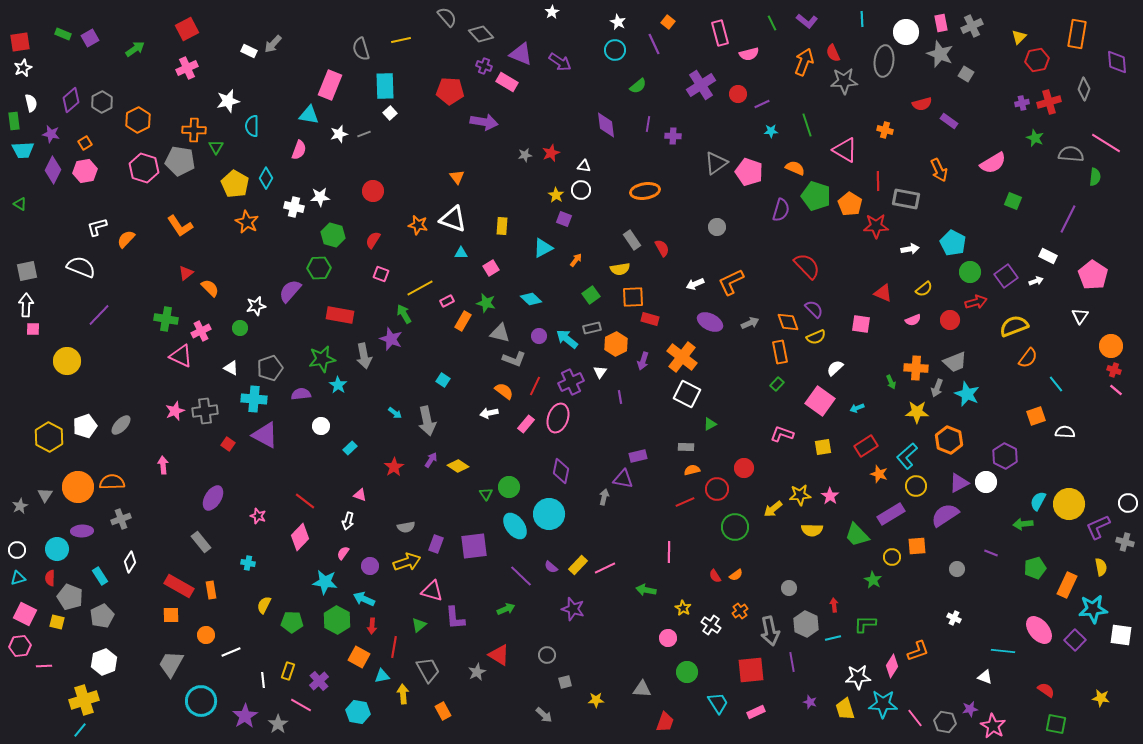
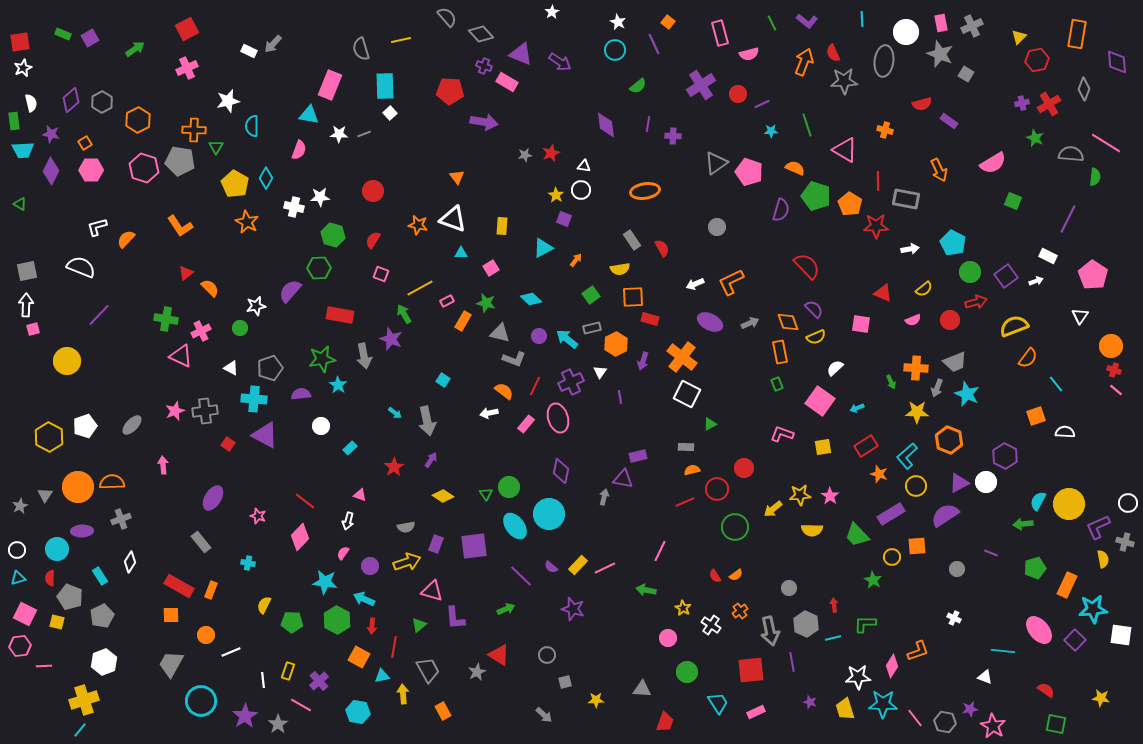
red cross at (1049, 102): moved 2 px down; rotated 15 degrees counterclockwise
white star at (339, 134): rotated 18 degrees clockwise
purple diamond at (53, 170): moved 2 px left, 1 px down
pink hexagon at (85, 171): moved 6 px right, 1 px up; rotated 10 degrees clockwise
pink square at (33, 329): rotated 16 degrees counterclockwise
green rectangle at (777, 384): rotated 64 degrees counterclockwise
pink ellipse at (558, 418): rotated 36 degrees counterclockwise
gray ellipse at (121, 425): moved 11 px right
yellow diamond at (458, 466): moved 15 px left, 30 px down
pink line at (669, 552): moved 9 px left, 1 px up; rotated 25 degrees clockwise
yellow semicircle at (1101, 567): moved 2 px right, 8 px up
orange rectangle at (211, 590): rotated 30 degrees clockwise
